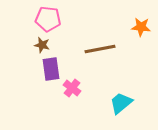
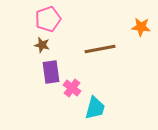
pink pentagon: rotated 25 degrees counterclockwise
purple rectangle: moved 3 px down
cyan trapezoid: moved 26 px left, 5 px down; rotated 145 degrees clockwise
